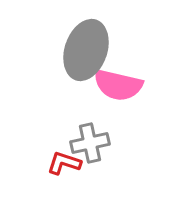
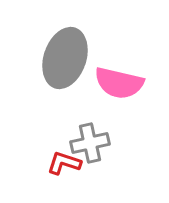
gray ellipse: moved 21 px left, 8 px down
pink semicircle: moved 1 px right, 2 px up
